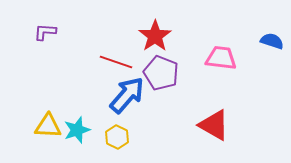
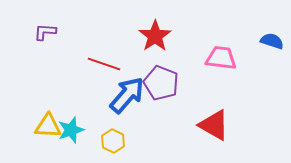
red line: moved 12 px left, 2 px down
purple pentagon: moved 10 px down
cyan star: moved 6 px left
yellow hexagon: moved 4 px left, 4 px down
